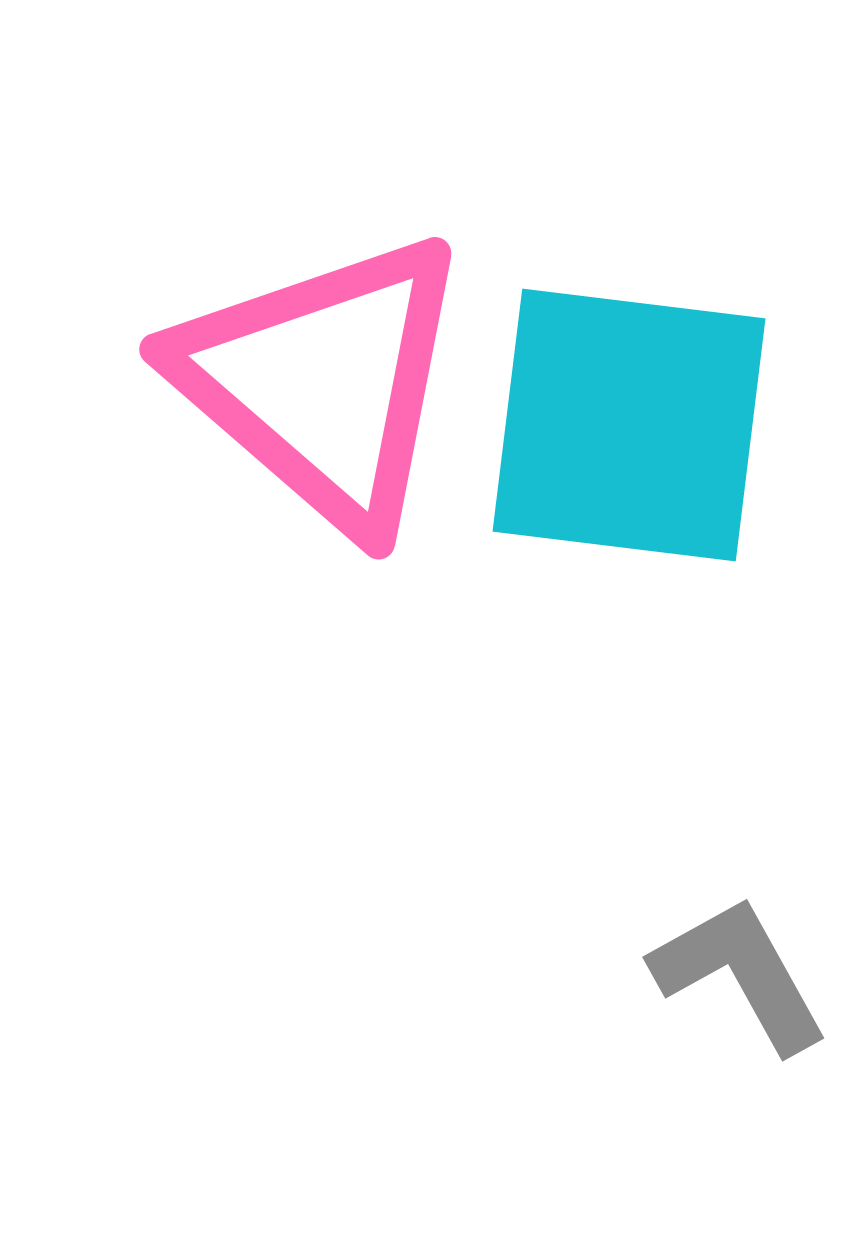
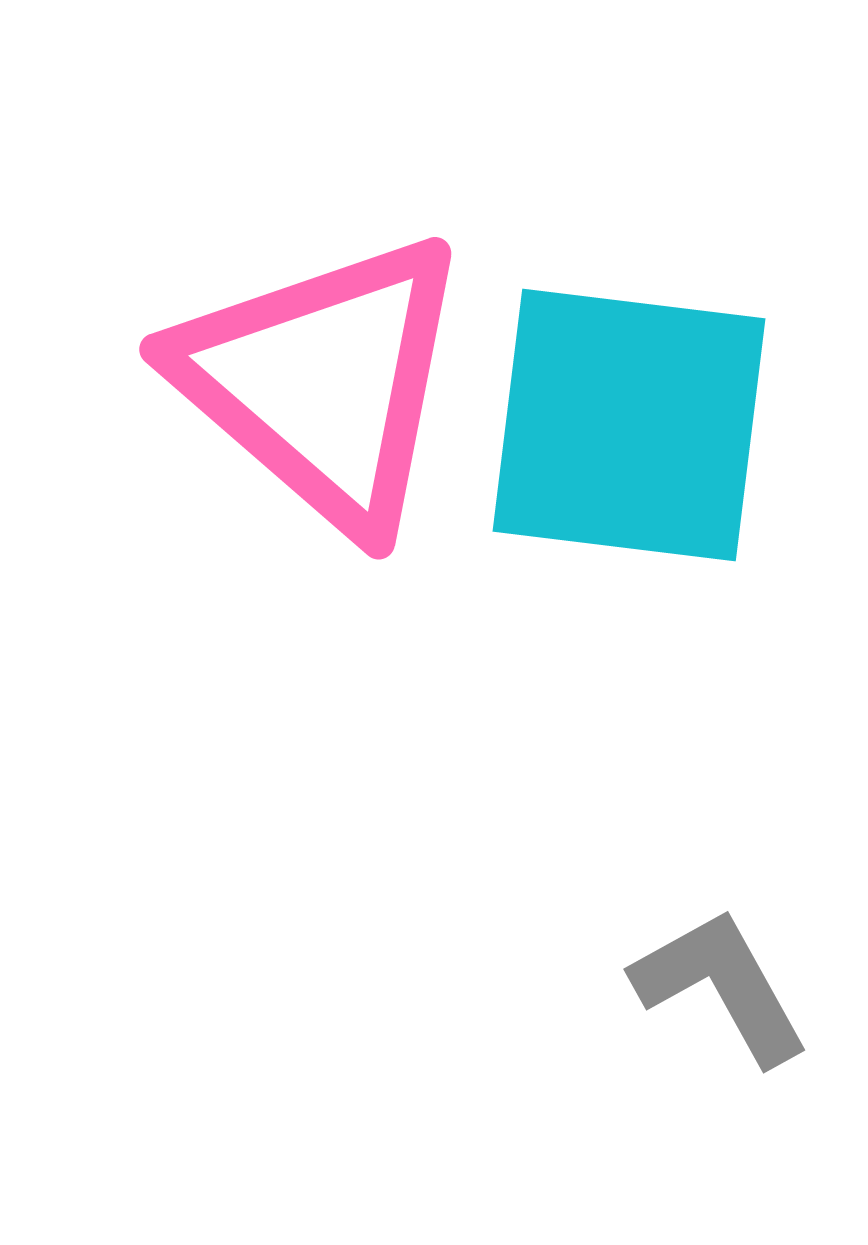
gray L-shape: moved 19 px left, 12 px down
